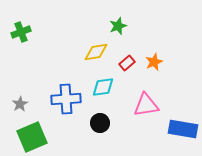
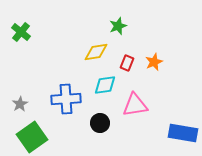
green cross: rotated 30 degrees counterclockwise
red rectangle: rotated 28 degrees counterclockwise
cyan diamond: moved 2 px right, 2 px up
pink triangle: moved 11 px left
blue rectangle: moved 4 px down
green square: rotated 12 degrees counterclockwise
